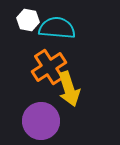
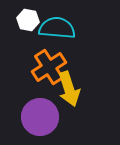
purple circle: moved 1 px left, 4 px up
